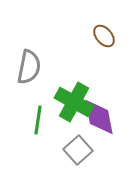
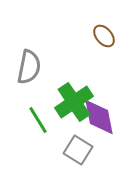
green cross: rotated 27 degrees clockwise
green line: rotated 40 degrees counterclockwise
gray square: rotated 16 degrees counterclockwise
